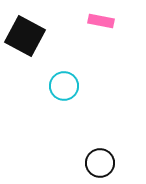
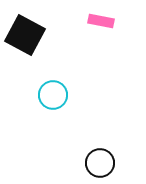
black square: moved 1 px up
cyan circle: moved 11 px left, 9 px down
